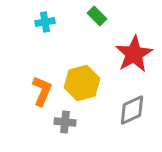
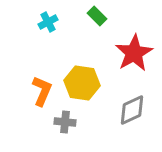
cyan cross: moved 3 px right; rotated 18 degrees counterclockwise
red star: moved 1 px up
yellow hexagon: rotated 24 degrees clockwise
